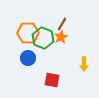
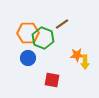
brown line: rotated 24 degrees clockwise
orange star: moved 16 px right, 18 px down; rotated 24 degrees clockwise
yellow arrow: moved 1 px right, 2 px up
